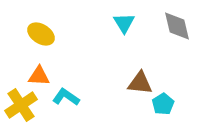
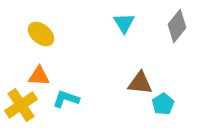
gray diamond: rotated 52 degrees clockwise
yellow ellipse: rotated 8 degrees clockwise
cyan L-shape: moved 2 px down; rotated 16 degrees counterclockwise
